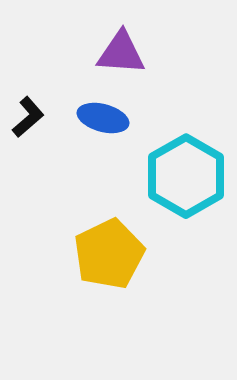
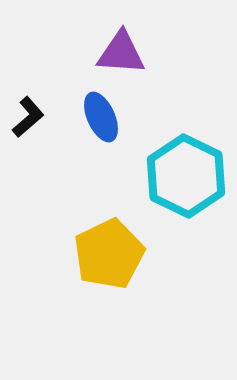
blue ellipse: moved 2 px left, 1 px up; rotated 51 degrees clockwise
cyan hexagon: rotated 4 degrees counterclockwise
